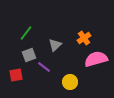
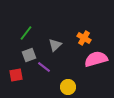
orange cross: rotated 24 degrees counterclockwise
yellow circle: moved 2 px left, 5 px down
